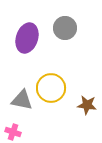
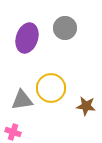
gray triangle: rotated 20 degrees counterclockwise
brown star: moved 1 px left, 1 px down
